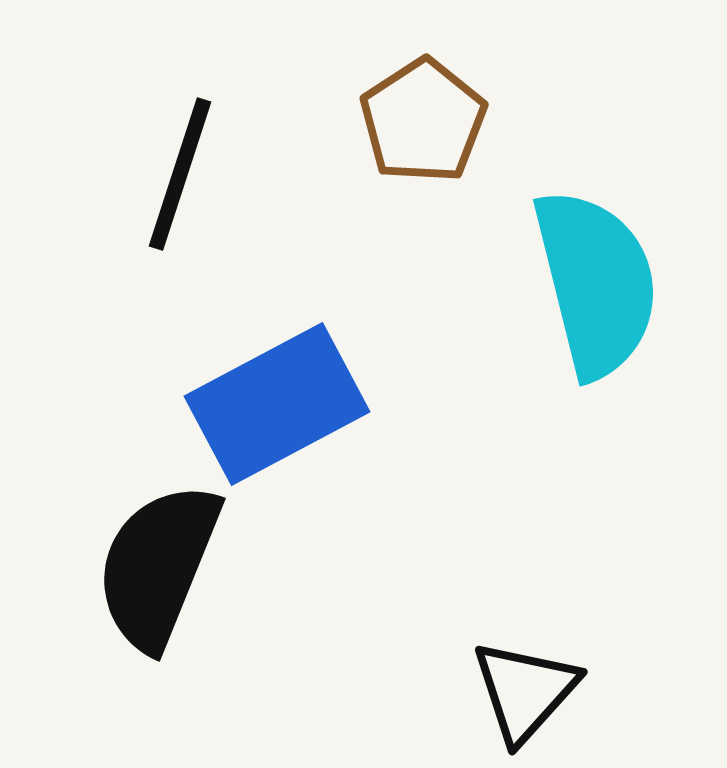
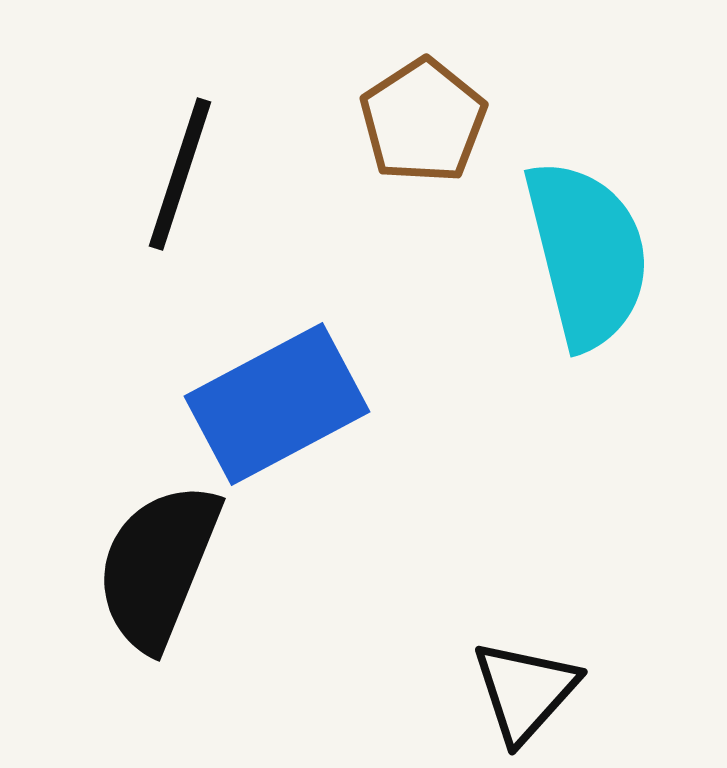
cyan semicircle: moved 9 px left, 29 px up
